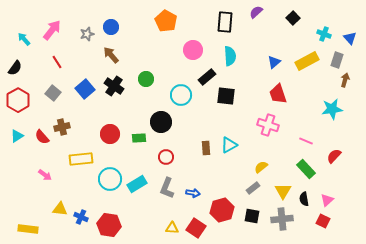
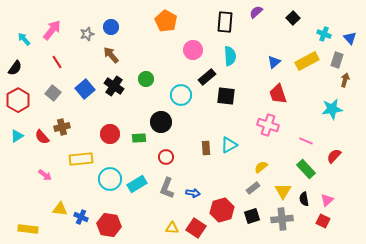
black square at (252, 216): rotated 28 degrees counterclockwise
